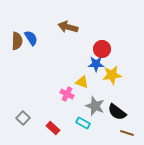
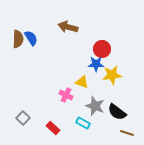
brown semicircle: moved 1 px right, 2 px up
pink cross: moved 1 px left, 1 px down
